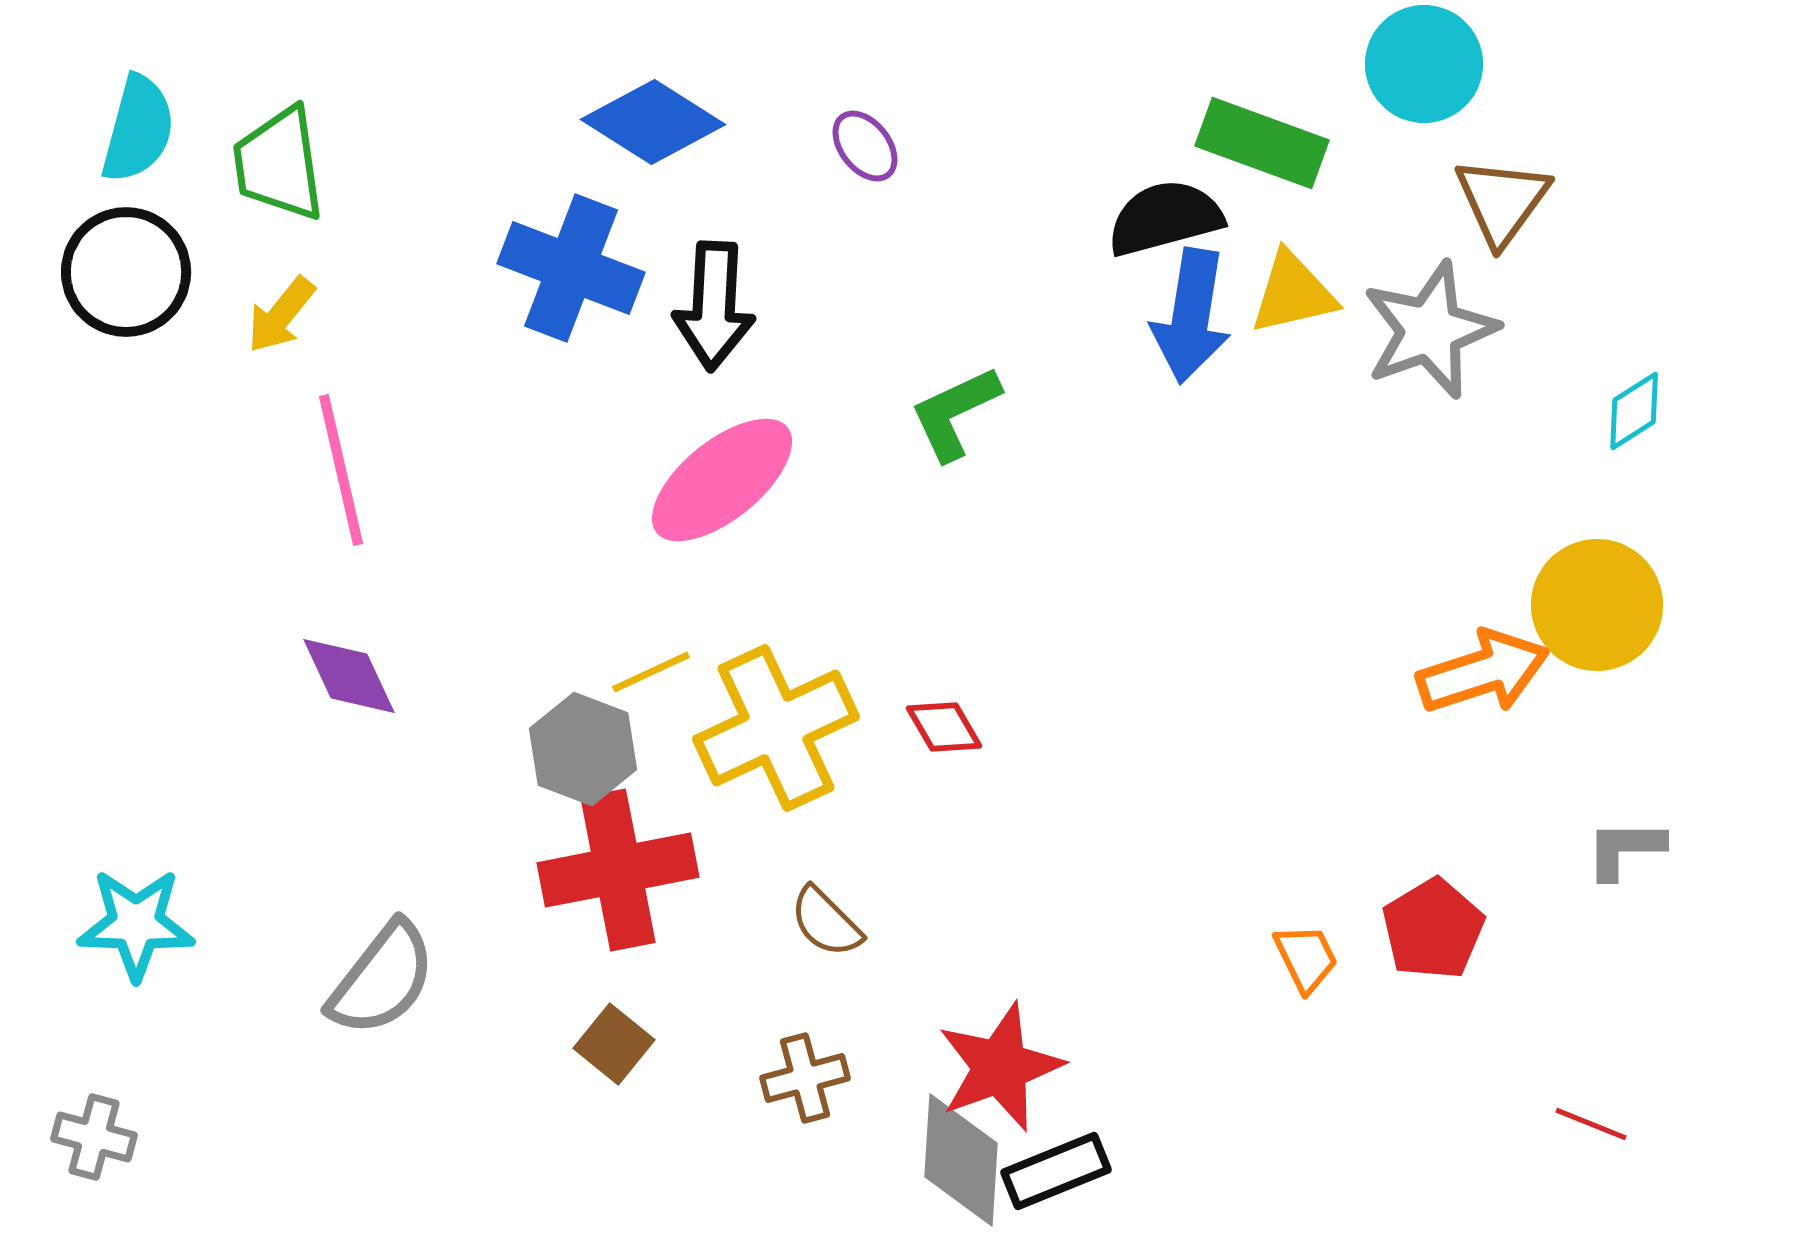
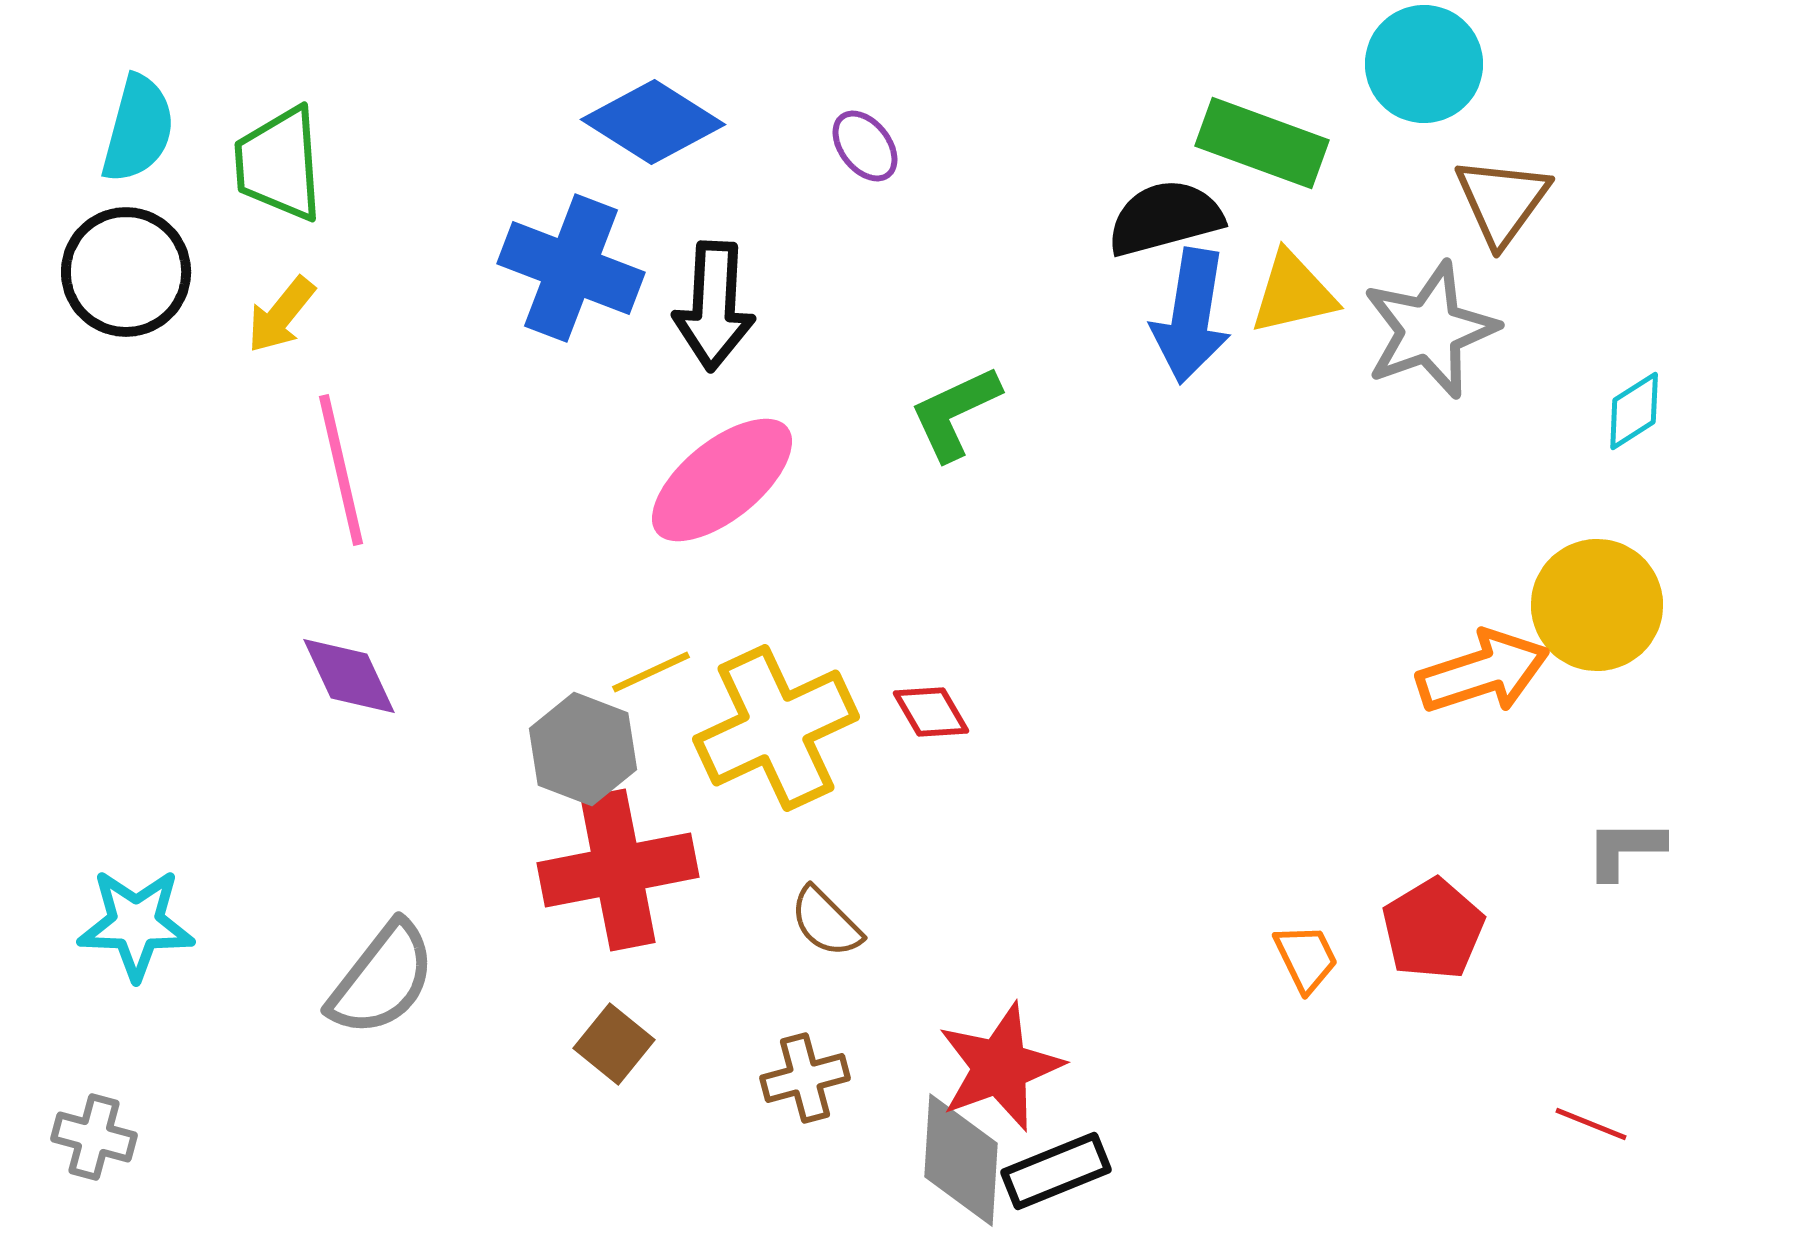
green trapezoid: rotated 4 degrees clockwise
red diamond: moved 13 px left, 15 px up
